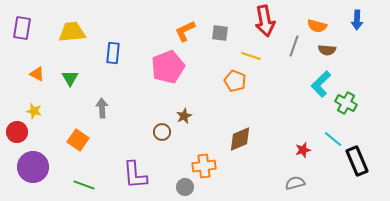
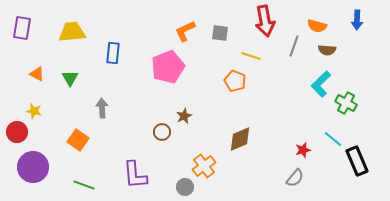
orange cross: rotated 30 degrees counterclockwise
gray semicircle: moved 5 px up; rotated 144 degrees clockwise
